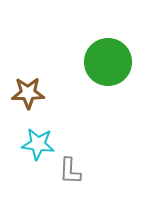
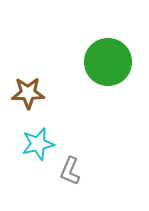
cyan star: rotated 20 degrees counterclockwise
gray L-shape: rotated 20 degrees clockwise
